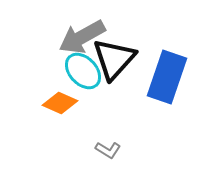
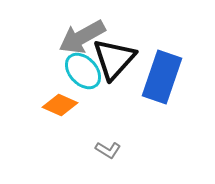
blue rectangle: moved 5 px left
orange diamond: moved 2 px down
